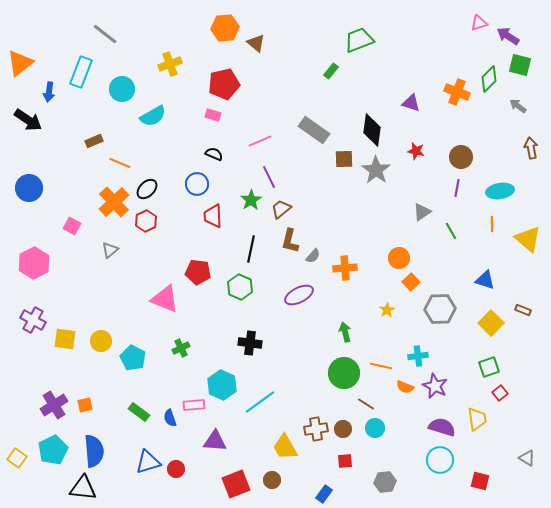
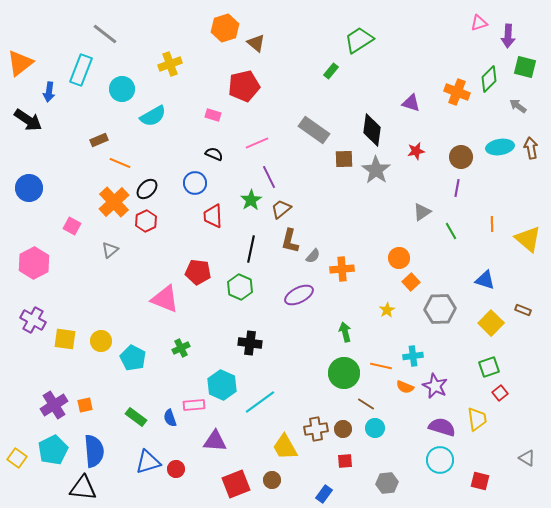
orange hexagon at (225, 28): rotated 12 degrees counterclockwise
purple arrow at (508, 36): rotated 120 degrees counterclockwise
green trapezoid at (359, 40): rotated 12 degrees counterclockwise
green square at (520, 65): moved 5 px right, 2 px down
cyan rectangle at (81, 72): moved 2 px up
red pentagon at (224, 84): moved 20 px right, 2 px down
brown rectangle at (94, 141): moved 5 px right, 1 px up
pink line at (260, 141): moved 3 px left, 2 px down
red star at (416, 151): rotated 24 degrees counterclockwise
blue circle at (197, 184): moved 2 px left, 1 px up
cyan ellipse at (500, 191): moved 44 px up
orange cross at (345, 268): moved 3 px left, 1 px down
cyan cross at (418, 356): moved 5 px left
green rectangle at (139, 412): moved 3 px left, 5 px down
gray hexagon at (385, 482): moved 2 px right, 1 px down
